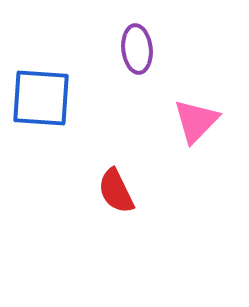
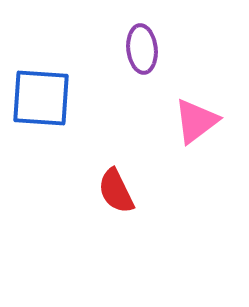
purple ellipse: moved 5 px right
pink triangle: rotated 9 degrees clockwise
